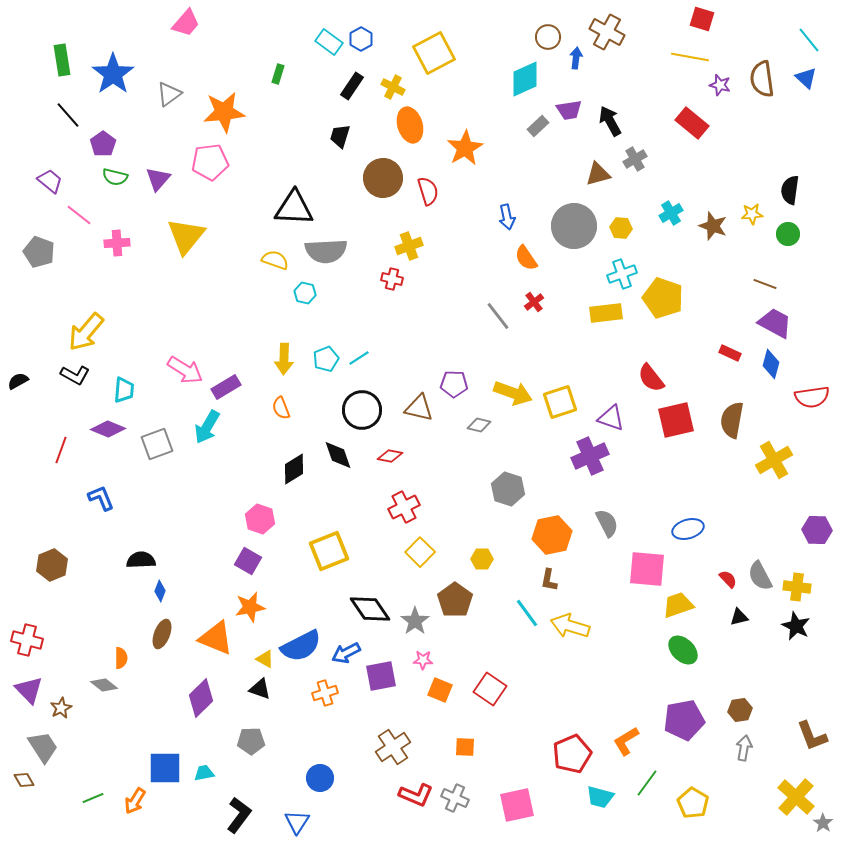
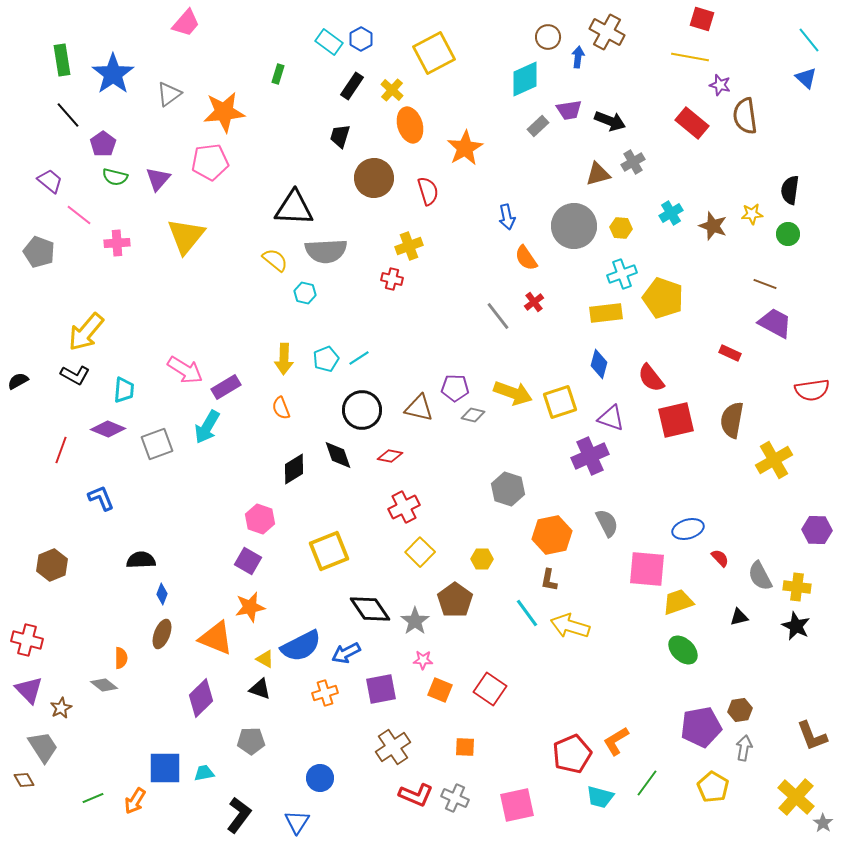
blue arrow at (576, 58): moved 2 px right, 1 px up
brown semicircle at (762, 79): moved 17 px left, 37 px down
yellow cross at (393, 87): moved 1 px left, 3 px down; rotated 15 degrees clockwise
black arrow at (610, 121): rotated 140 degrees clockwise
gray cross at (635, 159): moved 2 px left, 3 px down
brown circle at (383, 178): moved 9 px left
yellow semicircle at (275, 260): rotated 20 degrees clockwise
blue diamond at (771, 364): moved 172 px left
purple pentagon at (454, 384): moved 1 px right, 4 px down
red semicircle at (812, 397): moved 7 px up
gray diamond at (479, 425): moved 6 px left, 10 px up
red semicircle at (728, 579): moved 8 px left, 21 px up
blue diamond at (160, 591): moved 2 px right, 3 px down
yellow trapezoid at (678, 605): moved 3 px up
purple square at (381, 676): moved 13 px down
purple pentagon at (684, 720): moved 17 px right, 7 px down
orange L-shape at (626, 741): moved 10 px left
yellow pentagon at (693, 803): moved 20 px right, 16 px up
